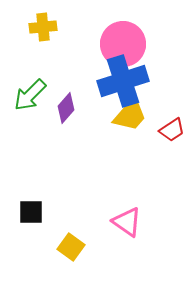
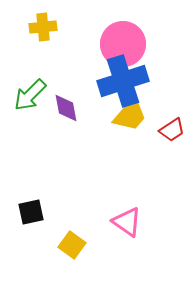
purple diamond: rotated 52 degrees counterclockwise
black square: rotated 12 degrees counterclockwise
yellow square: moved 1 px right, 2 px up
